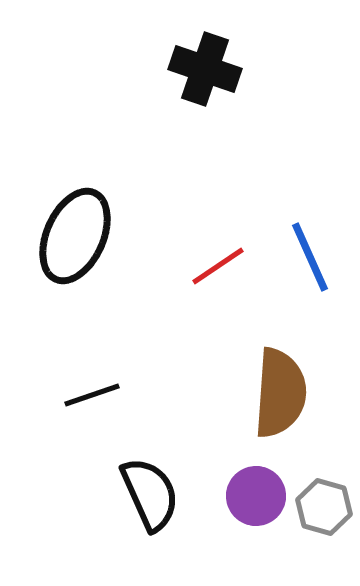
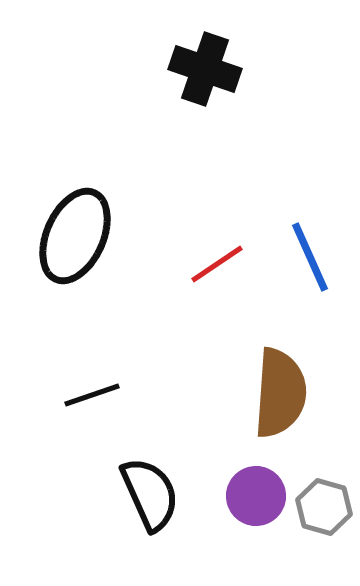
red line: moved 1 px left, 2 px up
